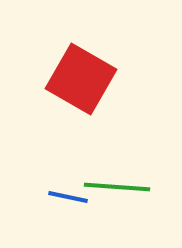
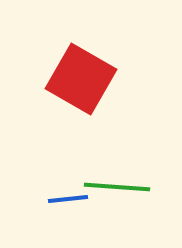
blue line: moved 2 px down; rotated 18 degrees counterclockwise
